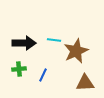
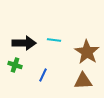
brown star: moved 11 px right, 1 px down; rotated 15 degrees counterclockwise
green cross: moved 4 px left, 4 px up; rotated 24 degrees clockwise
brown triangle: moved 2 px left, 2 px up
